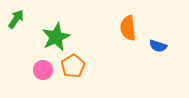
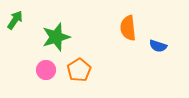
green arrow: moved 1 px left, 1 px down
green star: rotated 8 degrees clockwise
orange pentagon: moved 6 px right, 4 px down
pink circle: moved 3 px right
